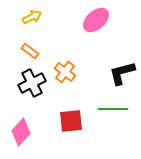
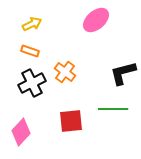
yellow arrow: moved 7 px down
orange rectangle: rotated 18 degrees counterclockwise
black L-shape: moved 1 px right
